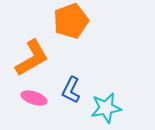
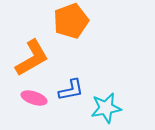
blue L-shape: rotated 128 degrees counterclockwise
